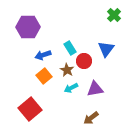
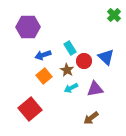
blue triangle: moved 8 px down; rotated 24 degrees counterclockwise
